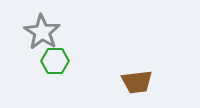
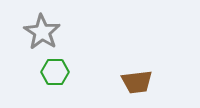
green hexagon: moved 11 px down
